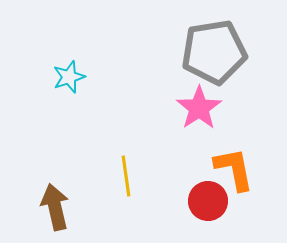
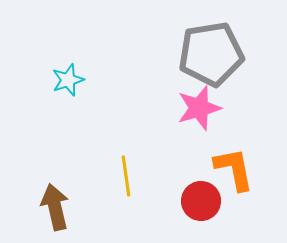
gray pentagon: moved 3 px left, 2 px down
cyan star: moved 1 px left, 3 px down
pink star: rotated 18 degrees clockwise
red circle: moved 7 px left
